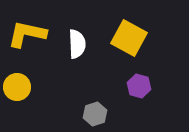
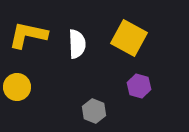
yellow L-shape: moved 1 px right, 1 px down
gray hexagon: moved 1 px left, 3 px up; rotated 20 degrees counterclockwise
